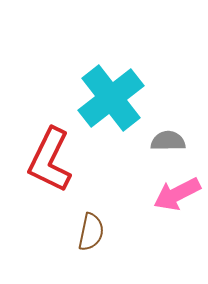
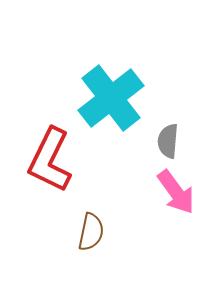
gray semicircle: rotated 84 degrees counterclockwise
pink arrow: moved 1 px left, 2 px up; rotated 99 degrees counterclockwise
